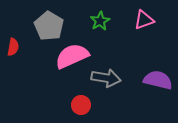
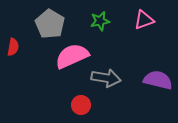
green star: rotated 18 degrees clockwise
gray pentagon: moved 1 px right, 2 px up
